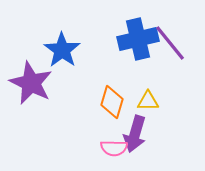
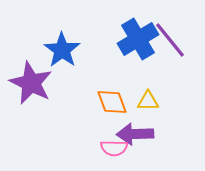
blue cross: rotated 18 degrees counterclockwise
purple line: moved 3 px up
orange diamond: rotated 36 degrees counterclockwise
purple arrow: rotated 72 degrees clockwise
